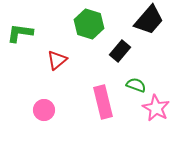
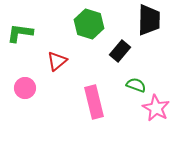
black trapezoid: rotated 40 degrees counterclockwise
red triangle: moved 1 px down
pink rectangle: moved 9 px left
pink circle: moved 19 px left, 22 px up
